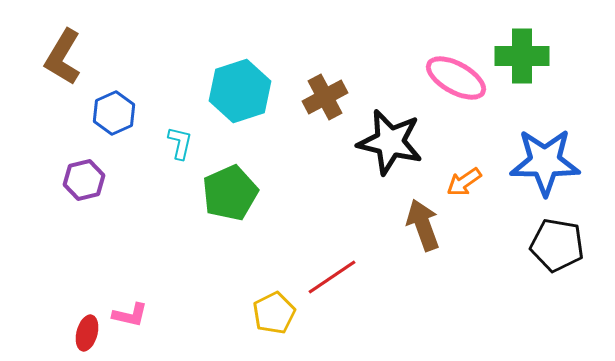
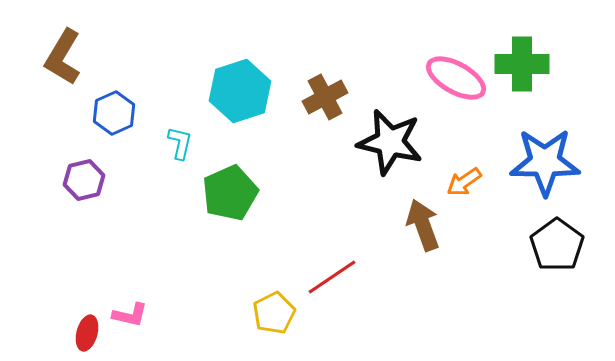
green cross: moved 8 px down
black pentagon: rotated 26 degrees clockwise
